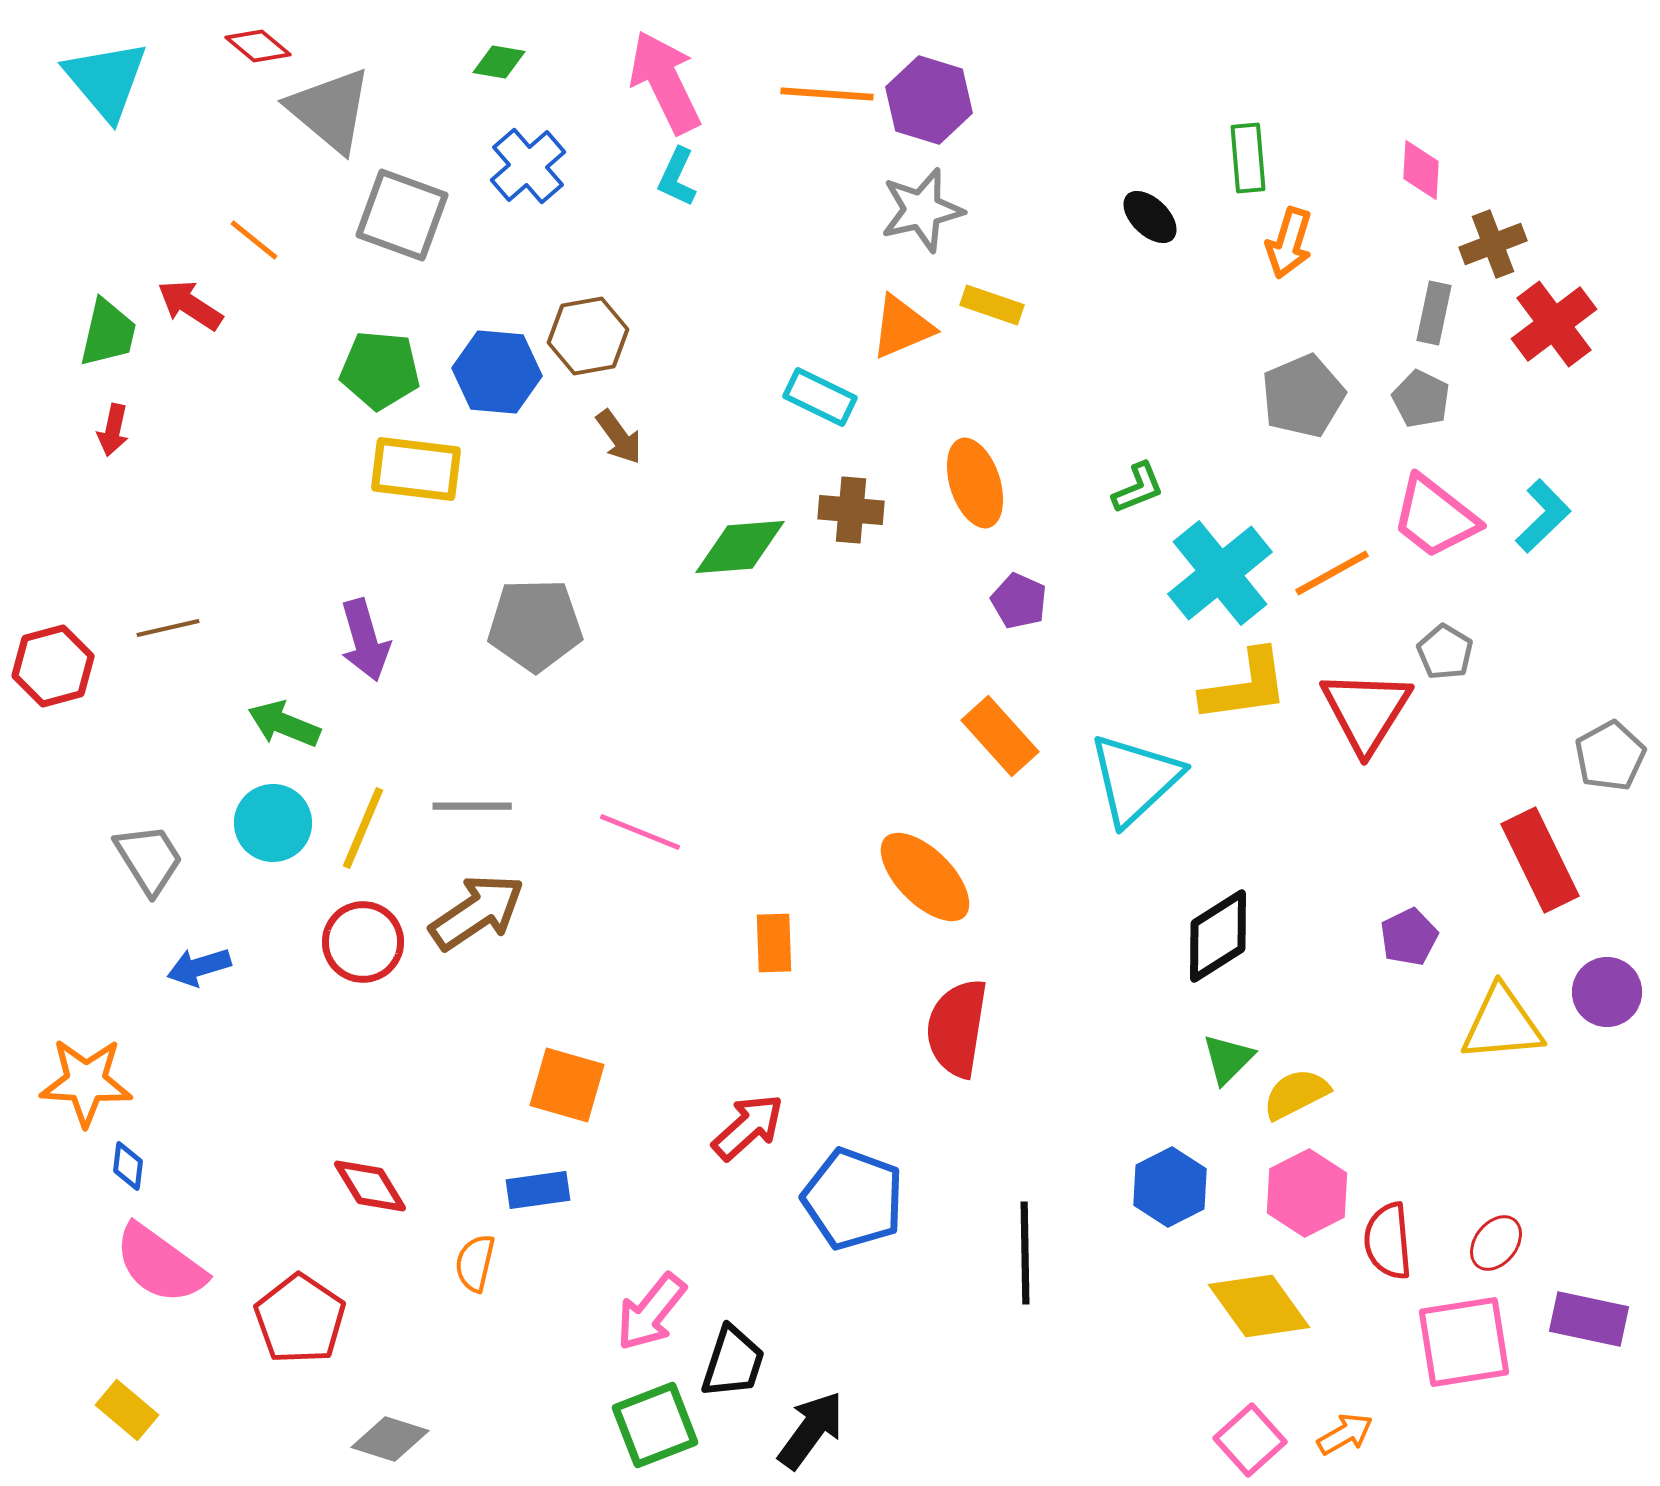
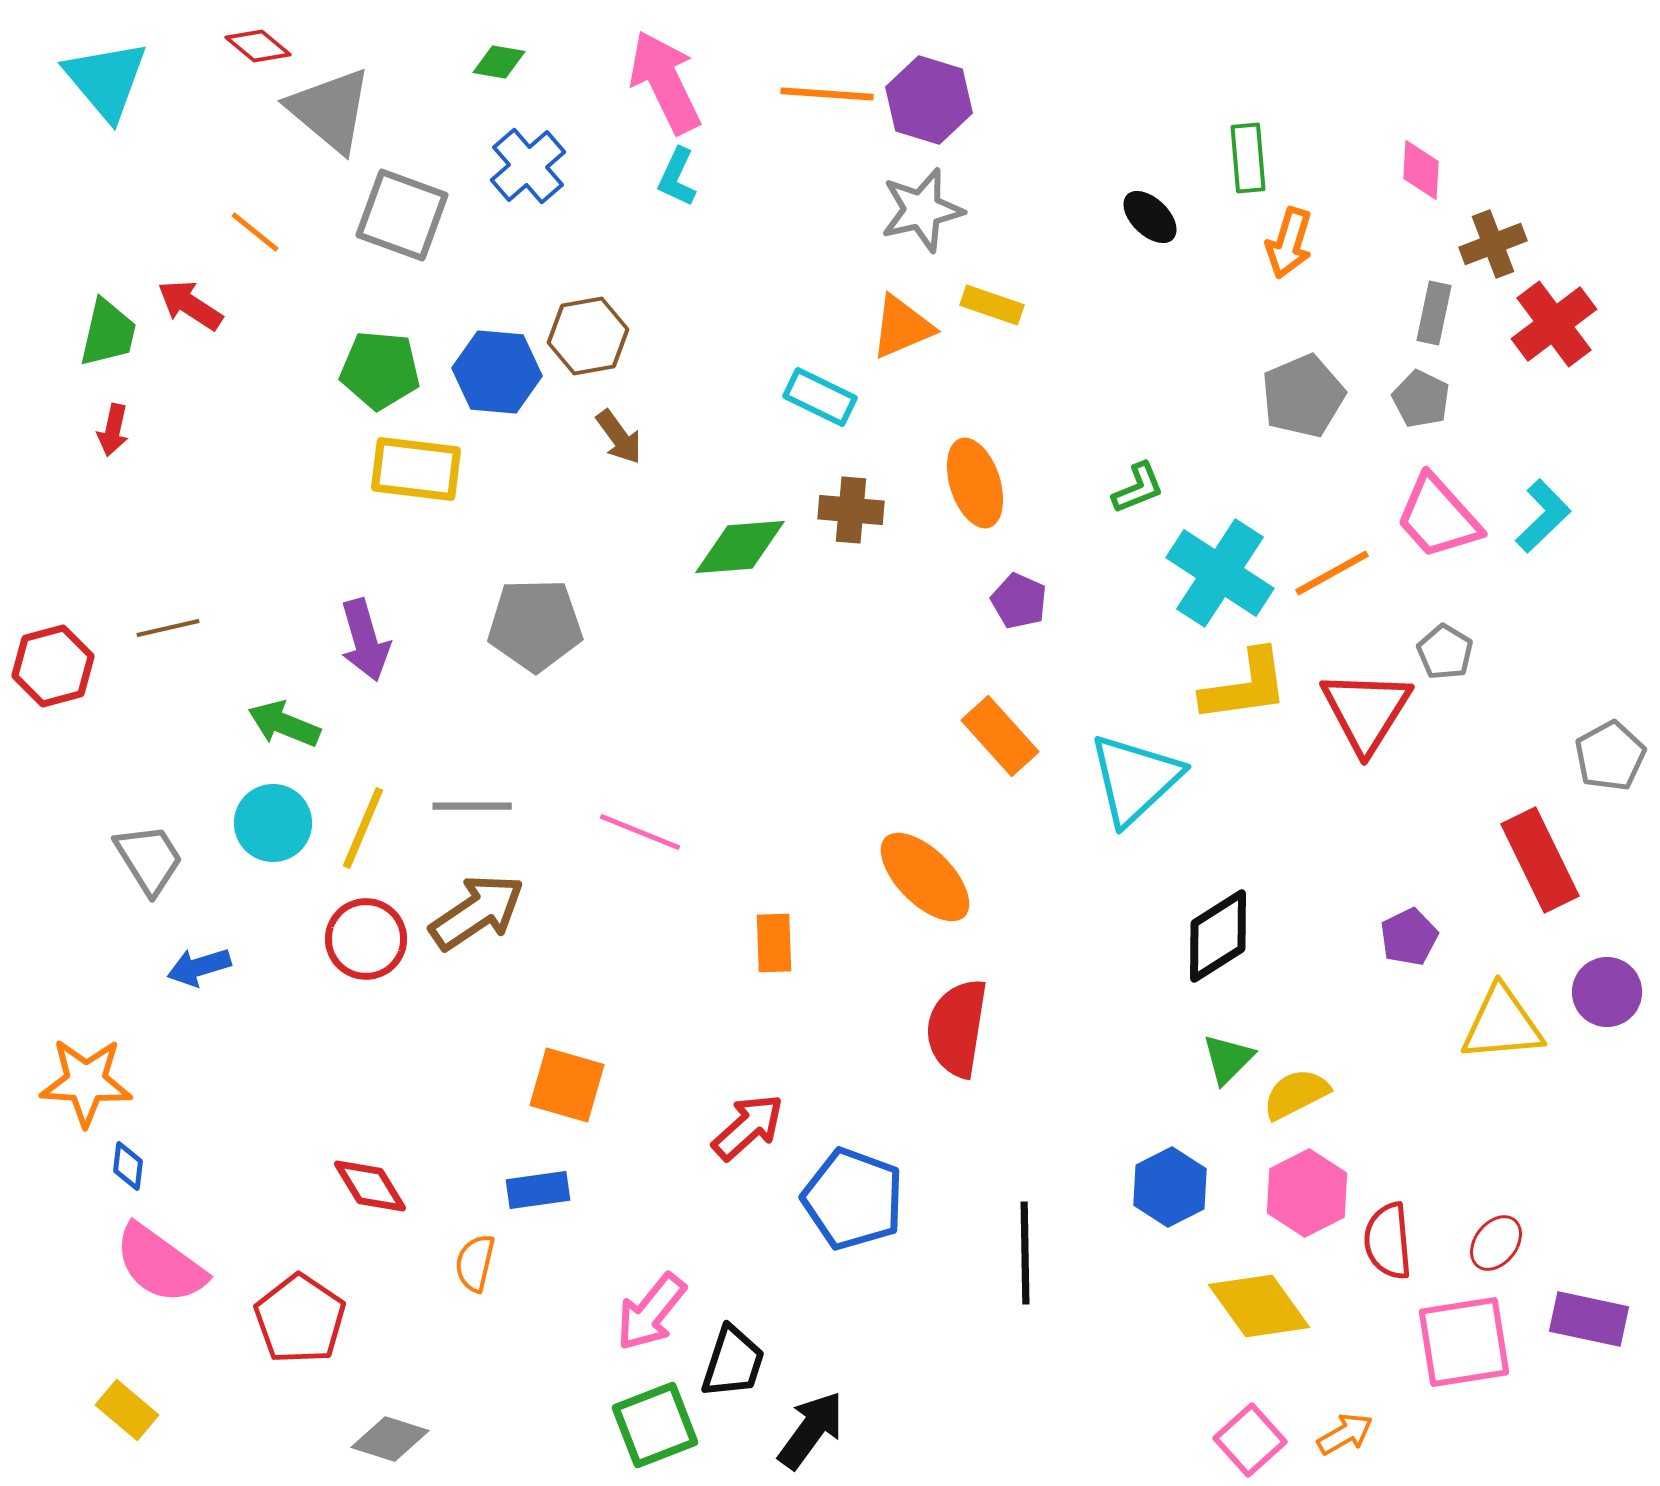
orange line at (254, 240): moved 1 px right, 8 px up
pink trapezoid at (1435, 517): moved 3 px right; rotated 10 degrees clockwise
cyan cross at (1220, 573): rotated 18 degrees counterclockwise
red circle at (363, 942): moved 3 px right, 3 px up
